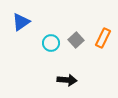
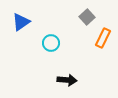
gray square: moved 11 px right, 23 px up
